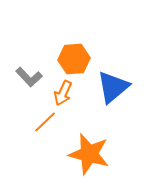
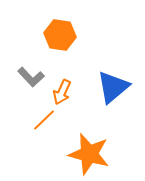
orange hexagon: moved 14 px left, 24 px up; rotated 12 degrees clockwise
gray L-shape: moved 2 px right
orange arrow: moved 1 px left, 1 px up
orange line: moved 1 px left, 2 px up
